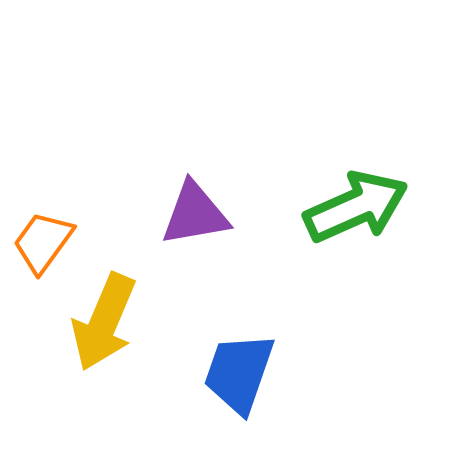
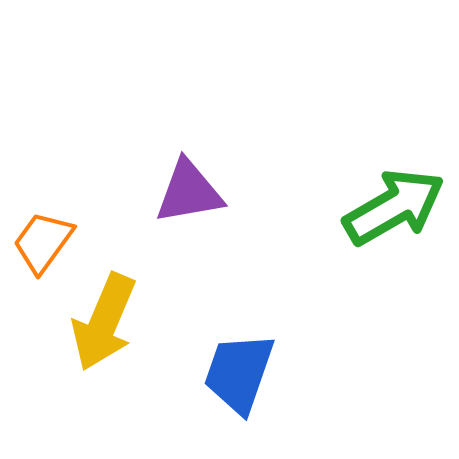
green arrow: moved 38 px right; rotated 6 degrees counterclockwise
purple triangle: moved 6 px left, 22 px up
